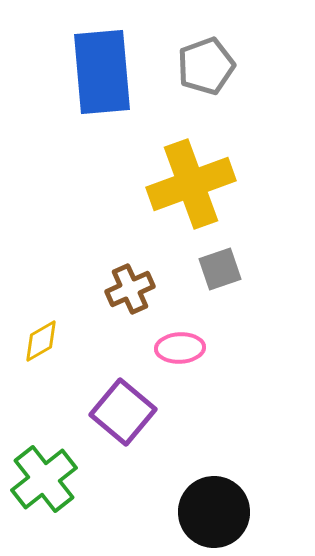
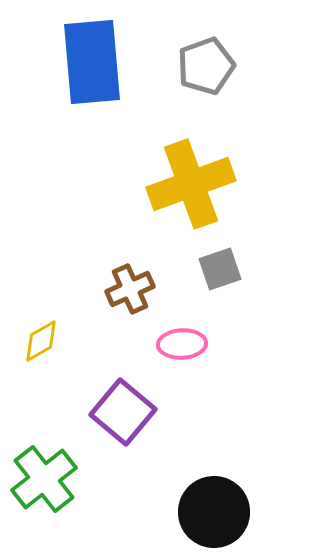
blue rectangle: moved 10 px left, 10 px up
pink ellipse: moved 2 px right, 4 px up
